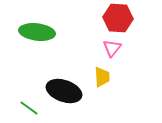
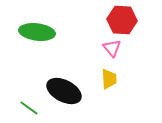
red hexagon: moved 4 px right, 2 px down
pink triangle: rotated 18 degrees counterclockwise
yellow trapezoid: moved 7 px right, 2 px down
black ellipse: rotated 8 degrees clockwise
